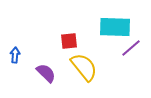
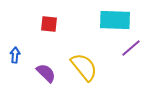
cyan rectangle: moved 7 px up
red square: moved 20 px left, 17 px up; rotated 12 degrees clockwise
